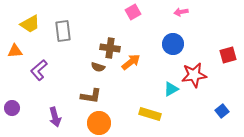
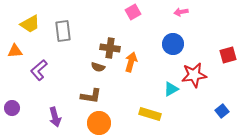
orange arrow: rotated 36 degrees counterclockwise
